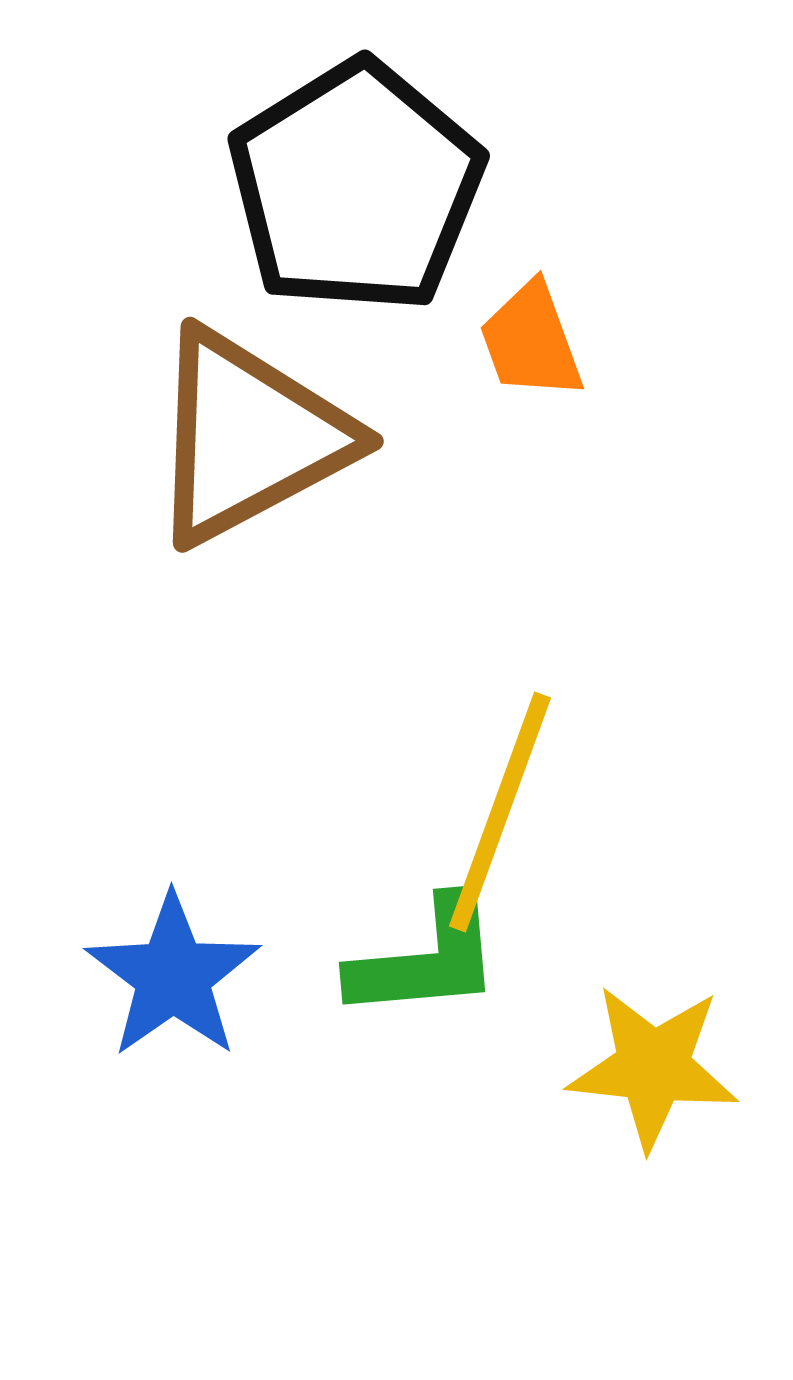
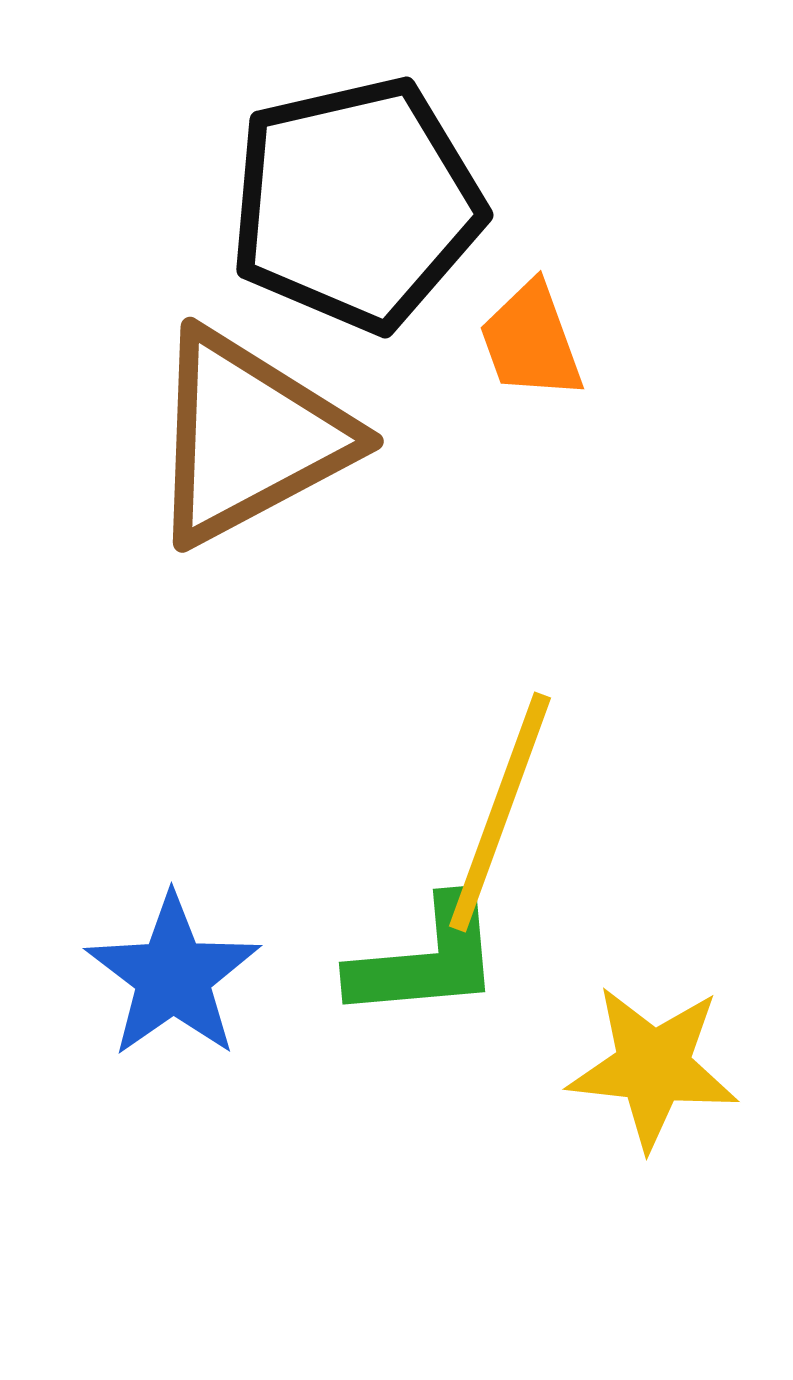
black pentagon: moved 17 px down; rotated 19 degrees clockwise
